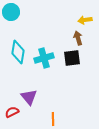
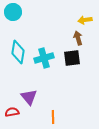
cyan circle: moved 2 px right
red semicircle: rotated 16 degrees clockwise
orange line: moved 2 px up
